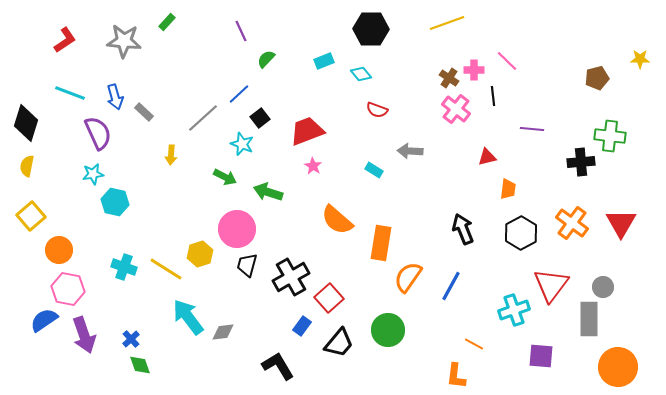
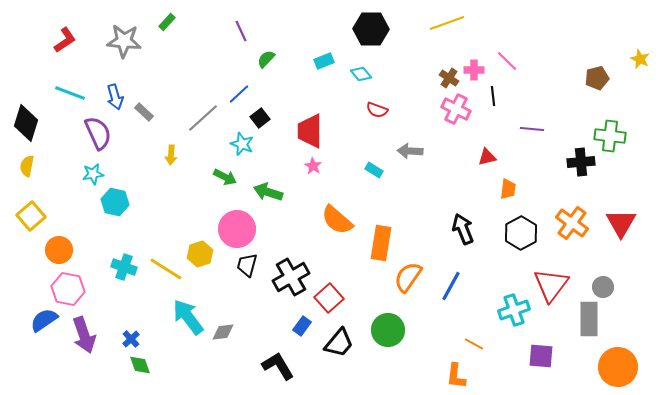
yellow star at (640, 59): rotated 24 degrees clockwise
pink cross at (456, 109): rotated 12 degrees counterclockwise
red trapezoid at (307, 131): moved 3 px right; rotated 69 degrees counterclockwise
